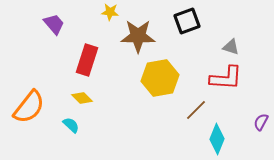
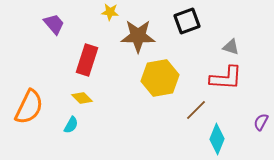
orange semicircle: rotated 12 degrees counterclockwise
cyan semicircle: rotated 78 degrees clockwise
